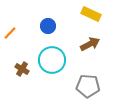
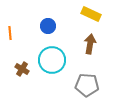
orange line: rotated 48 degrees counterclockwise
brown arrow: rotated 54 degrees counterclockwise
gray pentagon: moved 1 px left, 1 px up
